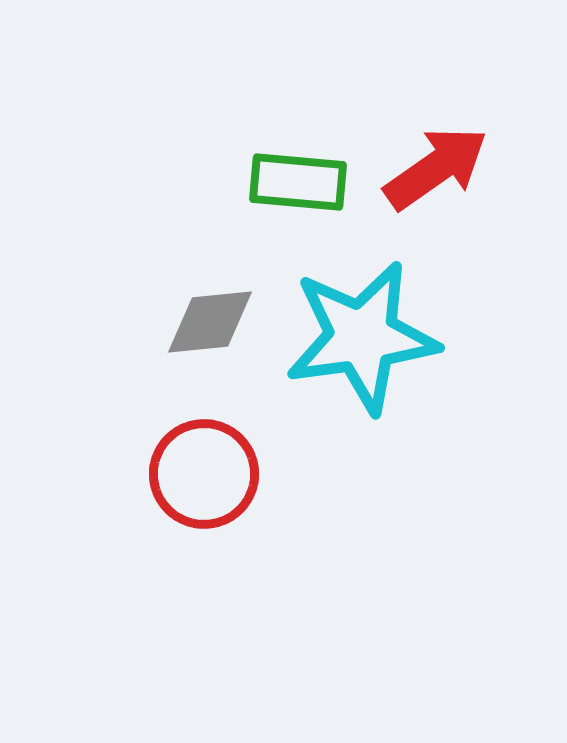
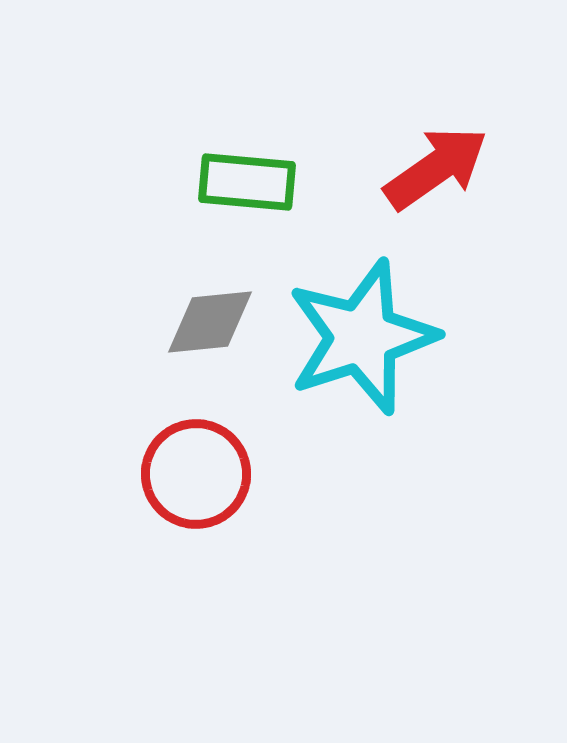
green rectangle: moved 51 px left
cyan star: rotated 10 degrees counterclockwise
red circle: moved 8 px left
